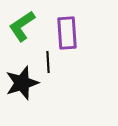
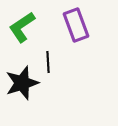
green L-shape: moved 1 px down
purple rectangle: moved 9 px right, 8 px up; rotated 16 degrees counterclockwise
